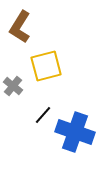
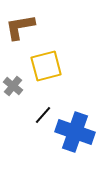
brown L-shape: rotated 48 degrees clockwise
